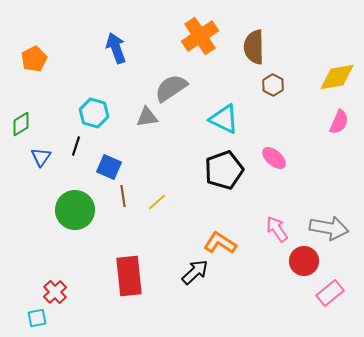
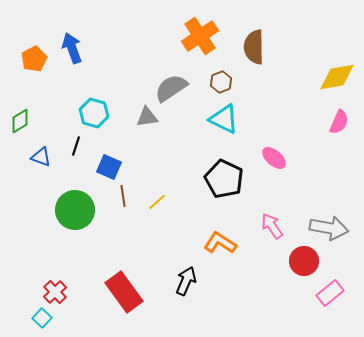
blue arrow: moved 44 px left
brown hexagon: moved 52 px left, 3 px up; rotated 10 degrees clockwise
green diamond: moved 1 px left, 3 px up
blue triangle: rotated 45 degrees counterclockwise
black pentagon: moved 9 px down; rotated 27 degrees counterclockwise
pink arrow: moved 5 px left, 3 px up
black arrow: moved 9 px left, 9 px down; rotated 24 degrees counterclockwise
red rectangle: moved 5 px left, 16 px down; rotated 30 degrees counterclockwise
cyan square: moved 5 px right; rotated 36 degrees counterclockwise
